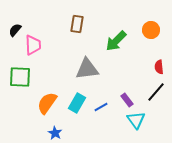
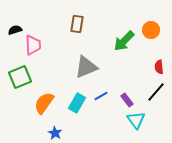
black semicircle: rotated 32 degrees clockwise
green arrow: moved 8 px right
gray triangle: moved 1 px left, 2 px up; rotated 15 degrees counterclockwise
green square: rotated 25 degrees counterclockwise
orange semicircle: moved 3 px left
blue line: moved 11 px up
